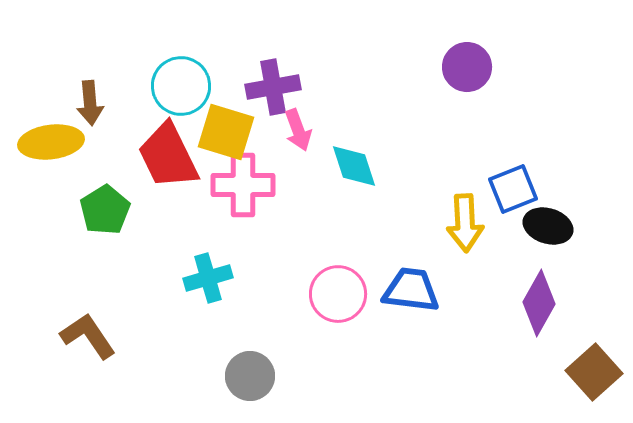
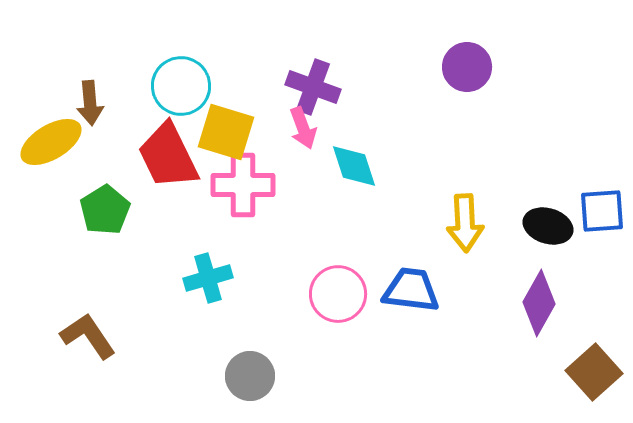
purple cross: moved 40 px right; rotated 30 degrees clockwise
pink arrow: moved 5 px right, 2 px up
yellow ellipse: rotated 24 degrees counterclockwise
blue square: moved 89 px right, 22 px down; rotated 18 degrees clockwise
